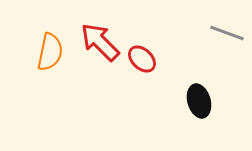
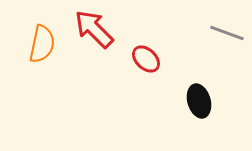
red arrow: moved 6 px left, 13 px up
orange semicircle: moved 8 px left, 8 px up
red ellipse: moved 4 px right
